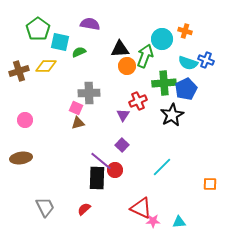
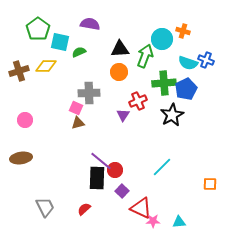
orange cross: moved 2 px left
orange circle: moved 8 px left, 6 px down
purple square: moved 46 px down
